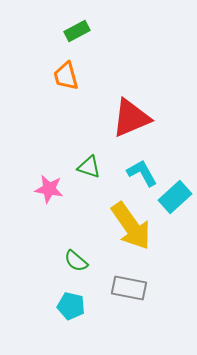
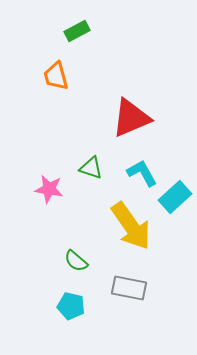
orange trapezoid: moved 10 px left
green triangle: moved 2 px right, 1 px down
